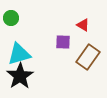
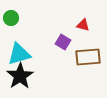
red triangle: rotated 16 degrees counterclockwise
purple square: rotated 28 degrees clockwise
brown rectangle: rotated 50 degrees clockwise
